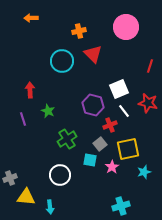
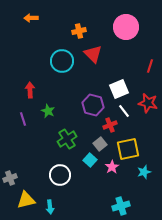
cyan square: rotated 32 degrees clockwise
yellow triangle: moved 3 px down; rotated 18 degrees counterclockwise
